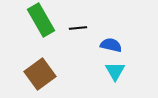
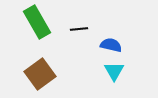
green rectangle: moved 4 px left, 2 px down
black line: moved 1 px right, 1 px down
cyan triangle: moved 1 px left
